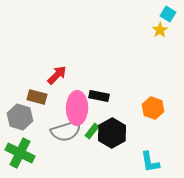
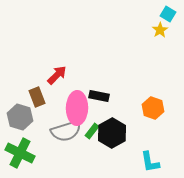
brown rectangle: rotated 54 degrees clockwise
